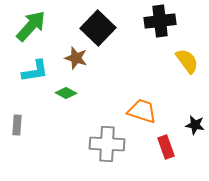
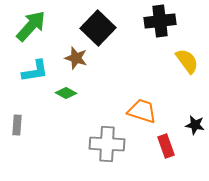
red rectangle: moved 1 px up
